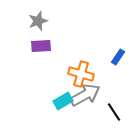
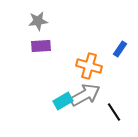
gray star: rotated 12 degrees clockwise
blue rectangle: moved 2 px right, 8 px up
orange cross: moved 8 px right, 8 px up
